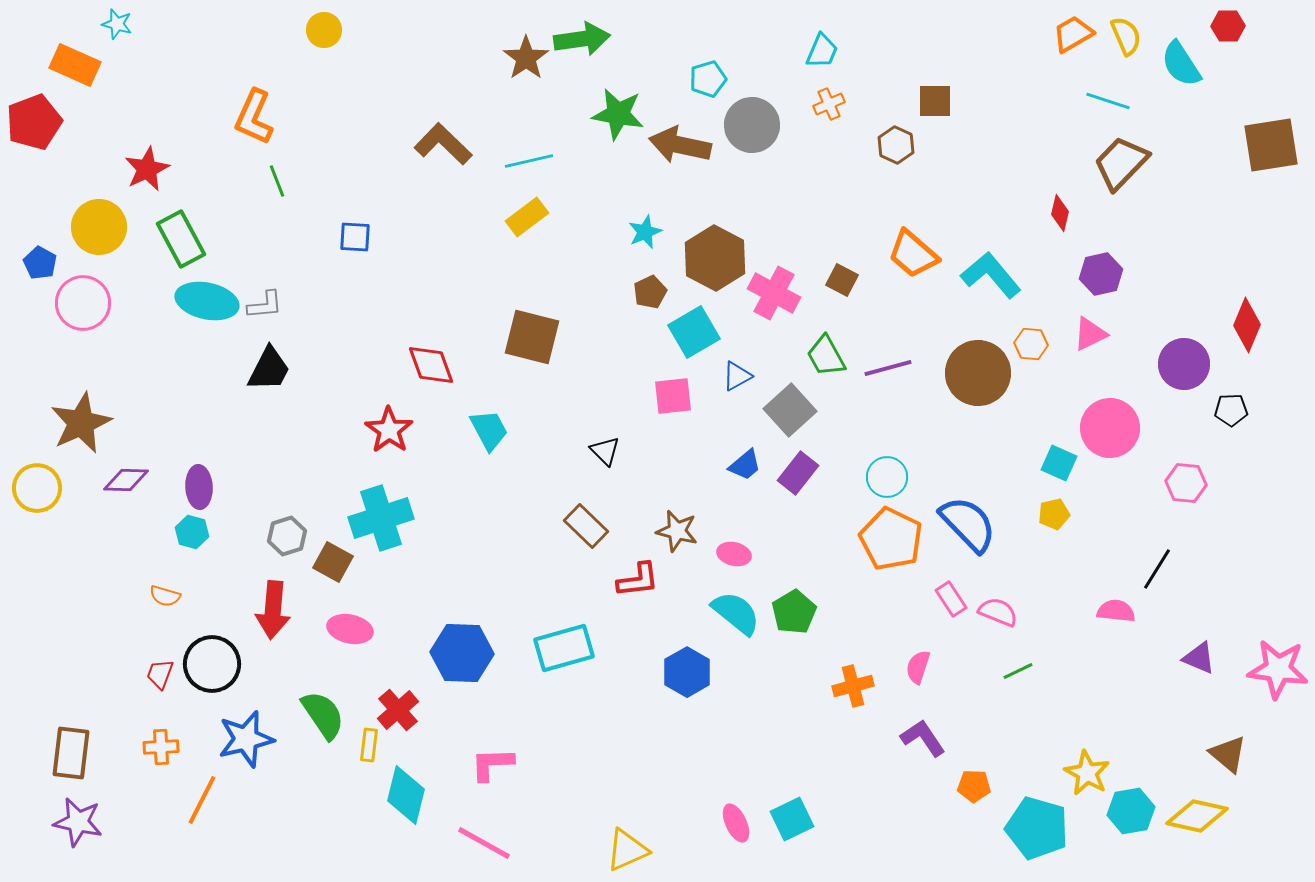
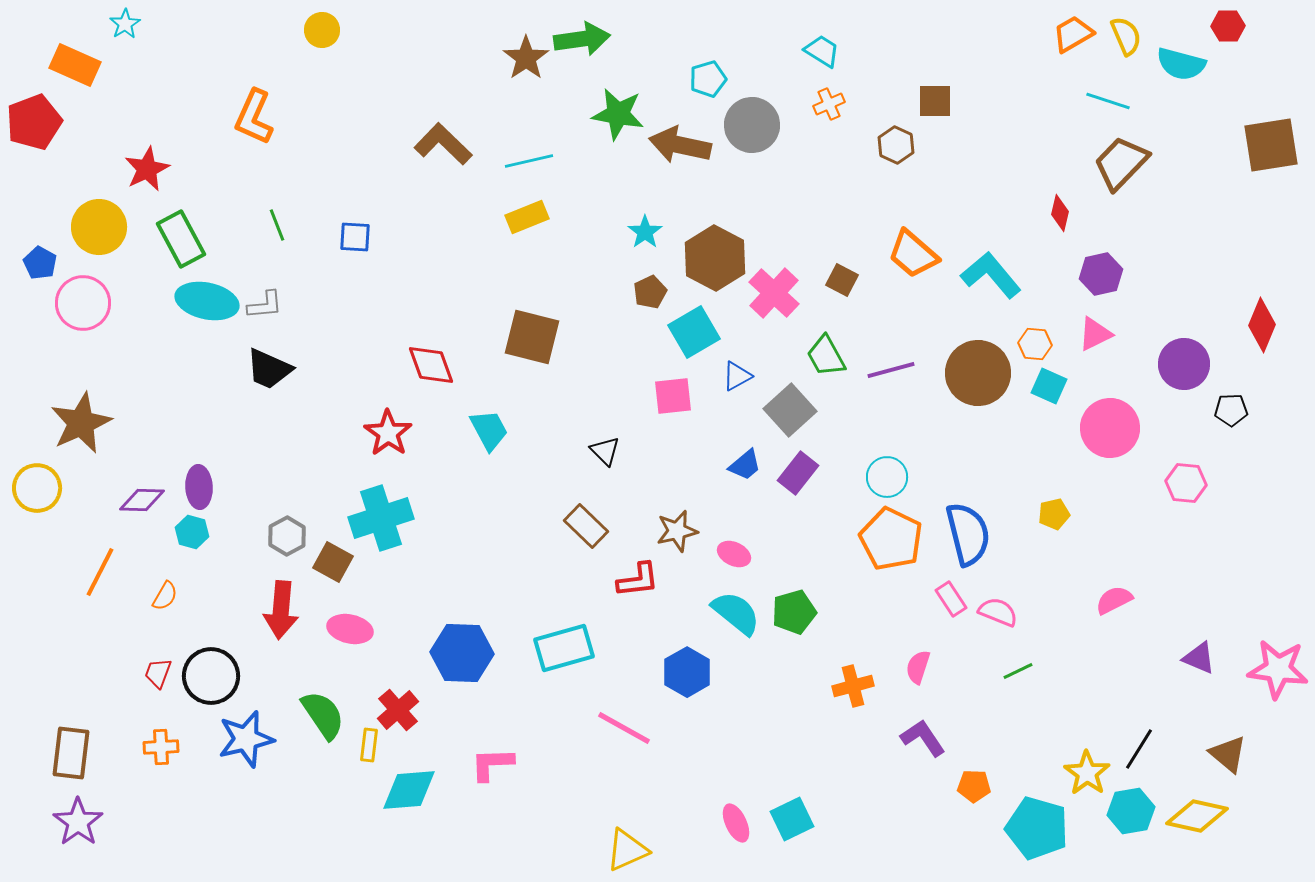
cyan star at (117, 24): moved 8 px right; rotated 24 degrees clockwise
yellow circle at (324, 30): moved 2 px left
cyan trapezoid at (822, 51): rotated 81 degrees counterclockwise
cyan semicircle at (1181, 64): rotated 42 degrees counterclockwise
green line at (277, 181): moved 44 px down
yellow rectangle at (527, 217): rotated 15 degrees clockwise
cyan star at (645, 232): rotated 12 degrees counterclockwise
pink cross at (774, 293): rotated 15 degrees clockwise
red diamond at (1247, 325): moved 15 px right
pink triangle at (1090, 334): moved 5 px right
orange hexagon at (1031, 344): moved 4 px right
purple line at (888, 368): moved 3 px right, 2 px down
black trapezoid at (269, 369): rotated 87 degrees clockwise
red star at (389, 430): moved 1 px left, 3 px down
cyan square at (1059, 463): moved 10 px left, 77 px up
purple diamond at (126, 480): moved 16 px right, 20 px down
blue semicircle at (968, 524): moved 10 px down; rotated 30 degrees clockwise
brown star at (677, 531): rotated 27 degrees counterclockwise
gray hexagon at (287, 536): rotated 12 degrees counterclockwise
pink ellipse at (734, 554): rotated 12 degrees clockwise
black line at (1157, 569): moved 18 px left, 180 px down
orange semicircle at (165, 596): rotated 76 degrees counterclockwise
red arrow at (273, 610): moved 8 px right
pink semicircle at (1116, 611): moved 2 px left, 11 px up; rotated 33 degrees counterclockwise
green pentagon at (794, 612): rotated 15 degrees clockwise
black circle at (212, 664): moved 1 px left, 12 px down
red trapezoid at (160, 674): moved 2 px left, 1 px up
yellow star at (1087, 773): rotated 6 degrees clockwise
cyan diamond at (406, 795): moved 3 px right, 5 px up; rotated 72 degrees clockwise
orange line at (202, 800): moved 102 px left, 228 px up
purple star at (78, 822): rotated 24 degrees clockwise
pink line at (484, 843): moved 140 px right, 115 px up
